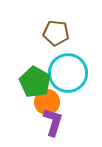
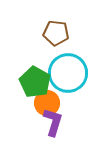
orange circle: moved 1 px down
